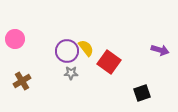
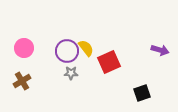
pink circle: moved 9 px right, 9 px down
red square: rotated 30 degrees clockwise
